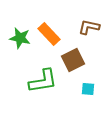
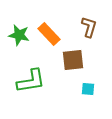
brown L-shape: rotated 95 degrees clockwise
green star: moved 1 px left, 3 px up
brown square: rotated 20 degrees clockwise
green L-shape: moved 12 px left
